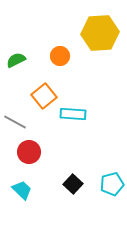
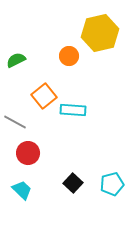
yellow hexagon: rotated 9 degrees counterclockwise
orange circle: moved 9 px right
cyan rectangle: moved 4 px up
red circle: moved 1 px left, 1 px down
black square: moved 1 px up
